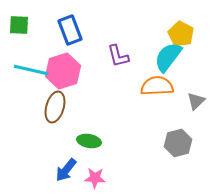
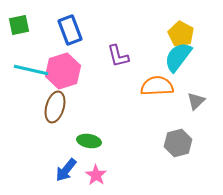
green square: rotated 15 degrees counterclockwise
cyan semicircle: moved 10 px right
pink star: moved 1 px right, 3 px up; rotated 30 degrees clockwise
